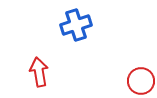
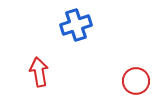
red circle: moved 5 px left
